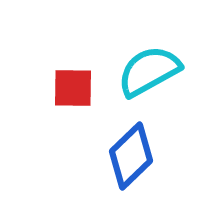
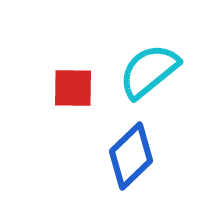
cyan semicircle: rotated 10 degrees counterclockwise
